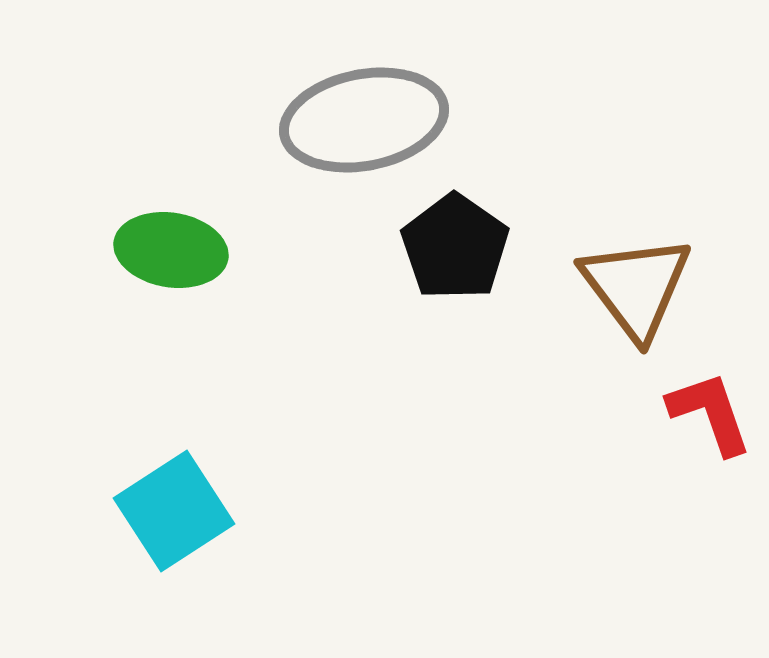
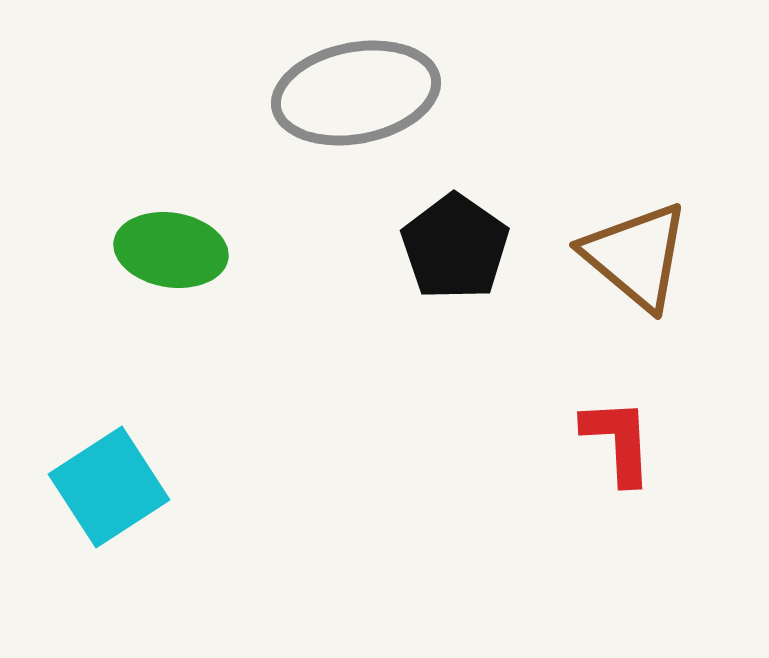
gray ellipse: moved 8 px left, 27 px up
brown triangle: moved 31 px up; rotated 13 degrees counterclockwise
red L-shape: moved 92 px left, 28 px down; rotated 16 degrees clockwise
cyan square: moved 65 px left, 24 px up
